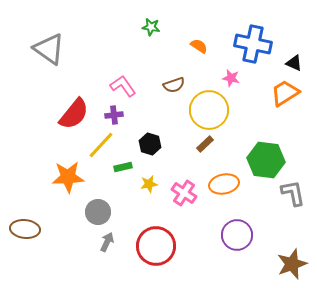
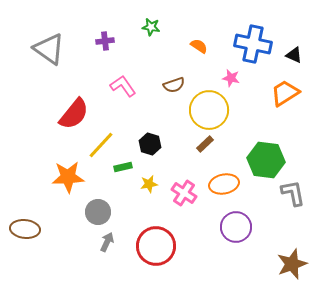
black triangle: moved 8 px up
purple cross: moved 9 px left, 74 px up
purple circle: moved 1 px left, 8 px up
